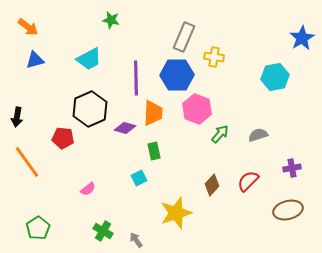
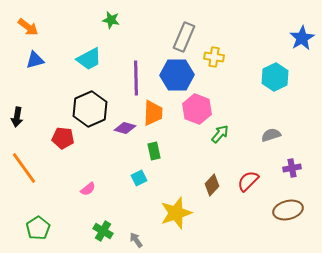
cyan hexagon: rotated 16 degrees counterclockwise
gray semicircle: moved 13 px right
orange line: moved 3 px left, 6 px down
